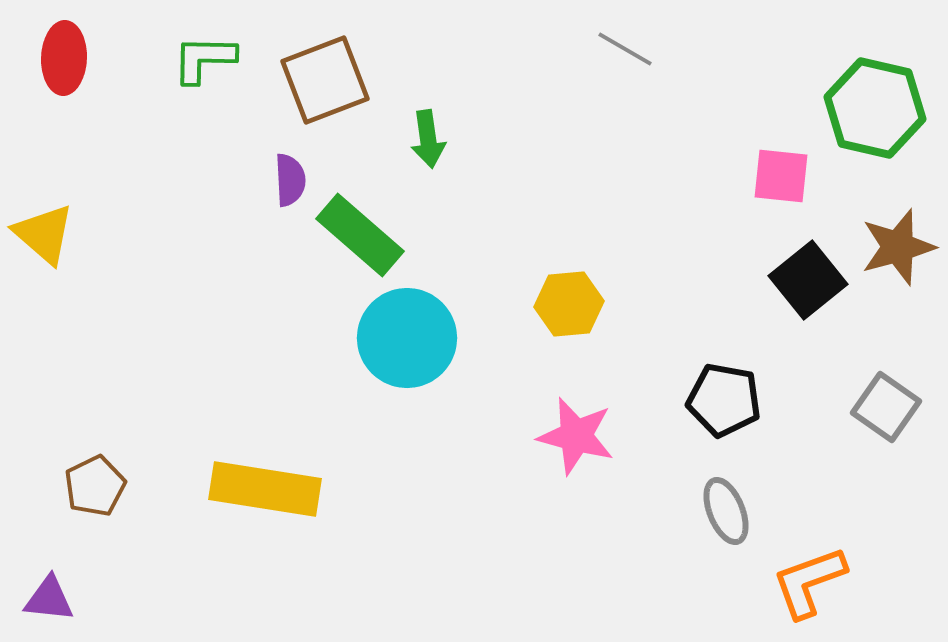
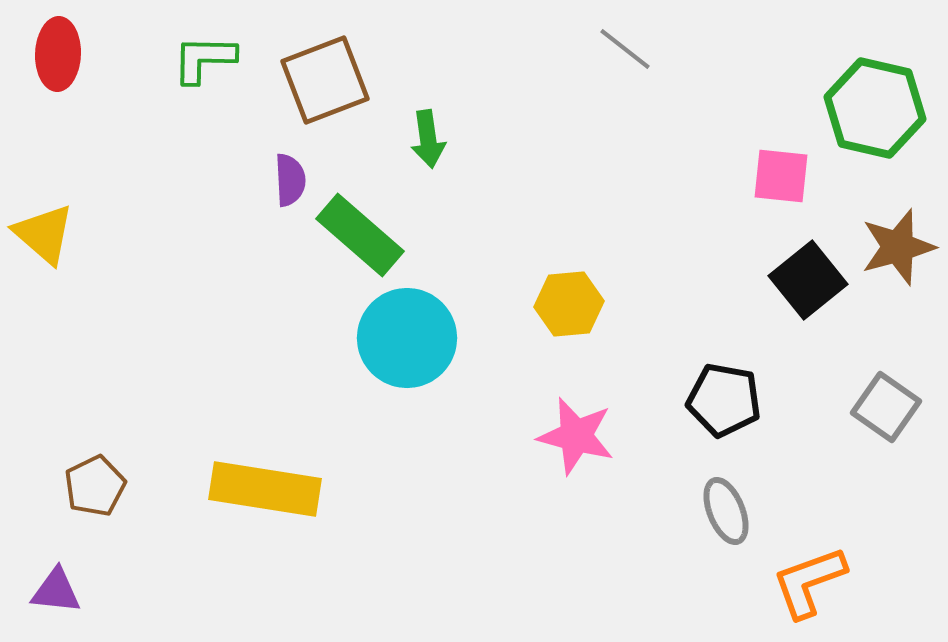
gray line: rotated 8 degrees clockwise
red ellipse: moved 6 px left, 4 px up
purple triangle: moved 7 px right, 8 px up
